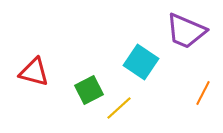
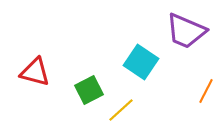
red triangle: moved 1 px right
orange line: moved 3 px right, 2 px up
yellow line: moved 2 px right, 2 px down
